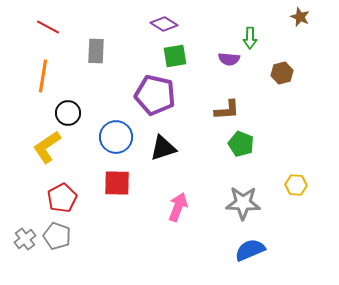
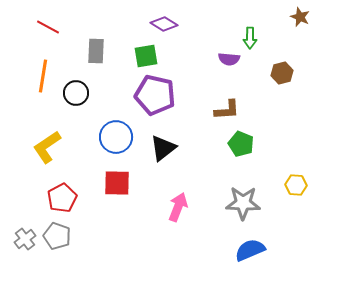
green square: moved 29 px left
black circle: moved 8 px right, 20 px up
black triangle: rotated 20 degrees counterclockwise
